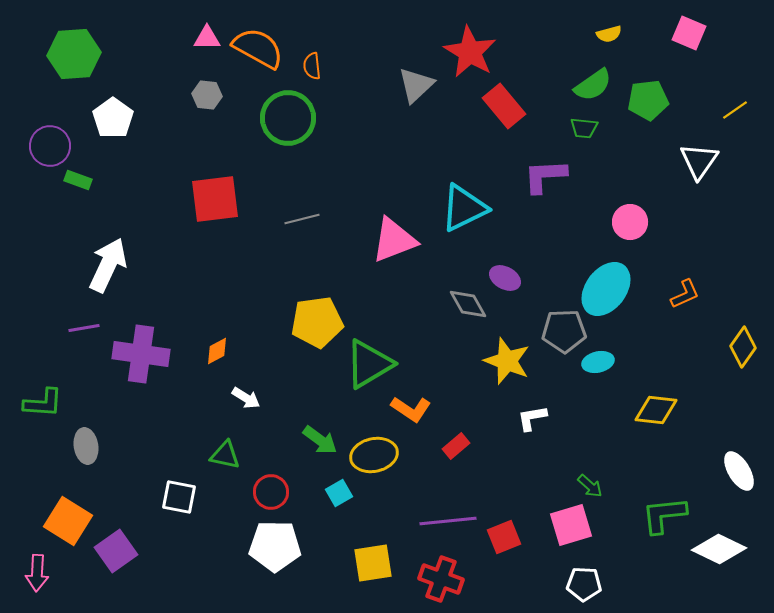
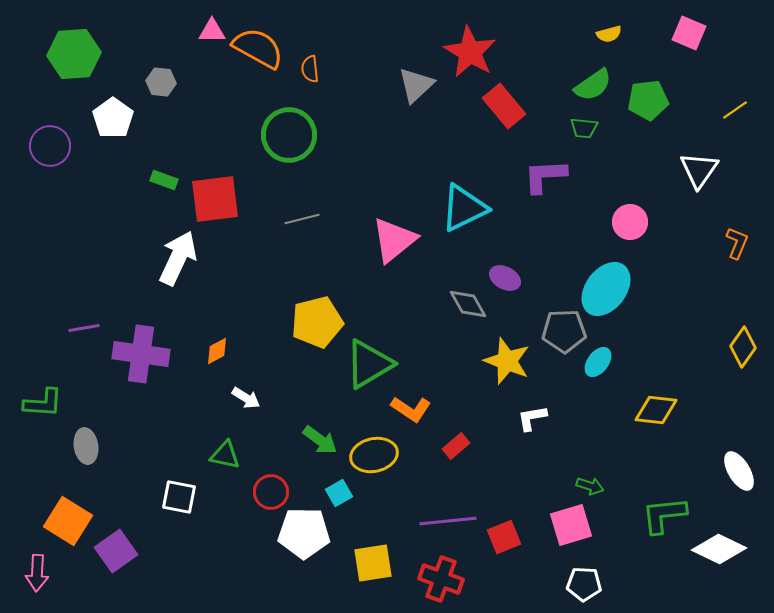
pink triangle at (207, 38): moved 5 px right, 7 px up
orange semicircle at (312, 66): moved 2 px left, 3 px down
gray hexagon at (207, 95): moved 46 px left, 13 px up
green circle at (288, 118): moved 1 px right, 17 px down
white triangle at (699, 161): moved 9 px down
green rectangle at (78, 180): moved 86 px right
pink triangle at (394, 240): rotated 18 degrees counterclockwise
white arrow at (108, 265): moved 70 px right, 7 px up
orange L-shape at (685, 294): moved 52 px right, 51 px up; rotated 44 degrees counterclockwise
yellow pentagon at (317, 322): rotated 6 degrees counterclockwise
cyan ellipse at (598, 362): rotated 40 degrees counterclockwise
green arrow at (590, 486): rotated 24 degrees counterclockwise
white pentagon at (275, 546): moved 29 px right, 13 px up
